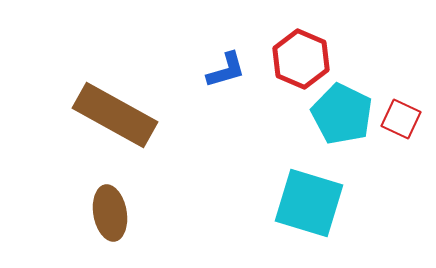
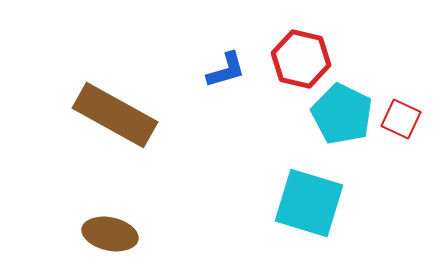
red hexagon: rotated 10 degrees counterclockwise
brown ellipse: moved 21 px down; rotated 68 degrees counterclockwise
